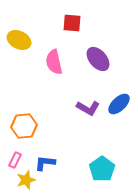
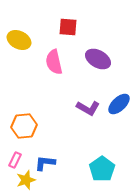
red square: moved 4 px left, 4 px down
purple ellipse: rotated 20 degrees counterclockwise
